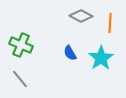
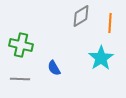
gray diamond: rotated 60 degrees counterclockwise
green cross: rotated 10 degrees counterclockwise
blue semicircle: moved 16 px left, 15 px down
gray line: rotated 48 degrees counterclockwise
